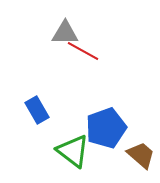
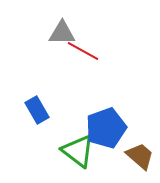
gray triangle: moved 3 px left
green triangle: moved 5 px right
brown trapezoid: moved 1 px left, 1 px down
